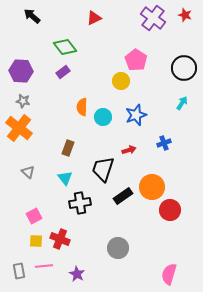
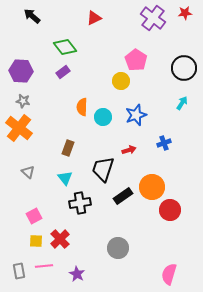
red star: moved 2 px up; rotated 24 degrees counterclockwise
red cross: rotated 24 degrees clockwise
